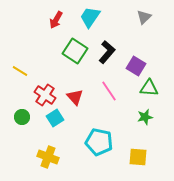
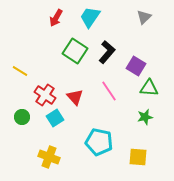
red arrow: moved 2 px up
yellow cross: moved 1 px right
